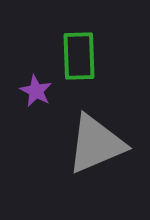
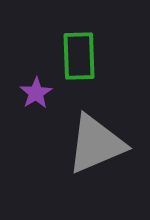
purple star: moved 2 px down; rotated 12 degrees clockwise
